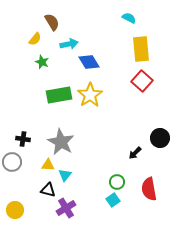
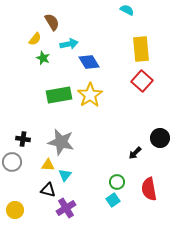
cyan semicircle: moved 2 px left, 8 px up
green star: moved 1 px right, 4 px up
gray star: rotated 16 degrees counterclockwise
